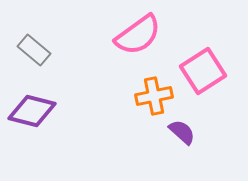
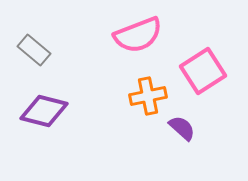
pink semicircle: rotated 15 degrees clockwise
orange cross: moved 6 px left
purple diamond: moved 12 px right
purple semicircle: moved 4 px up
